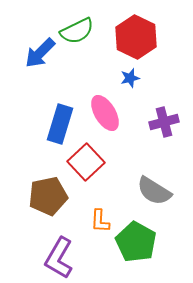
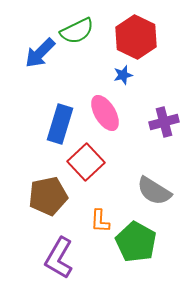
blue star: moved 7 px left, 3 px up
